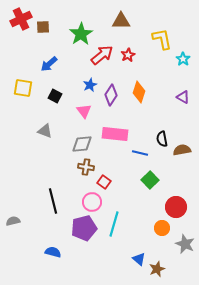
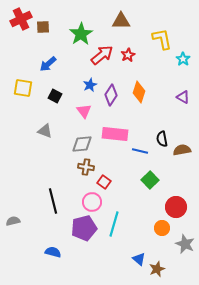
blue arrow: moved 1 px left
blue line: moved 2 px up
